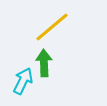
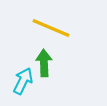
yellow line: moved 1 px left, 1 px down; rotated 63 degrees clockwise
